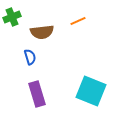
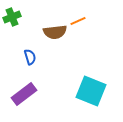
brown semicircle: moved 13 px right
purple rectangle: moved 13 px left; rotated 70 degrees clockwise
